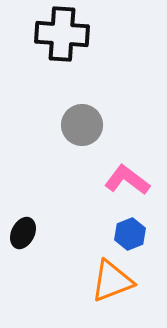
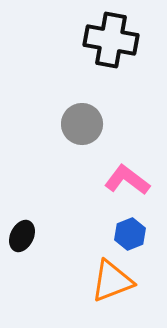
black cross: moved 49 px right, 6 px down; rotated 6 degrees clockwise
gray circle: moved 1 px up
black ellipse: moved 1 px left, 3 px down
